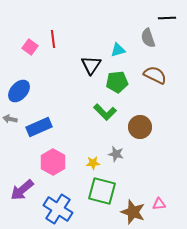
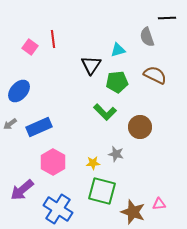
gray semicircle: moved 1 px left, 1 px up
gray arrow: moved 5 px down; rotated 48 degrees counterclockwise
